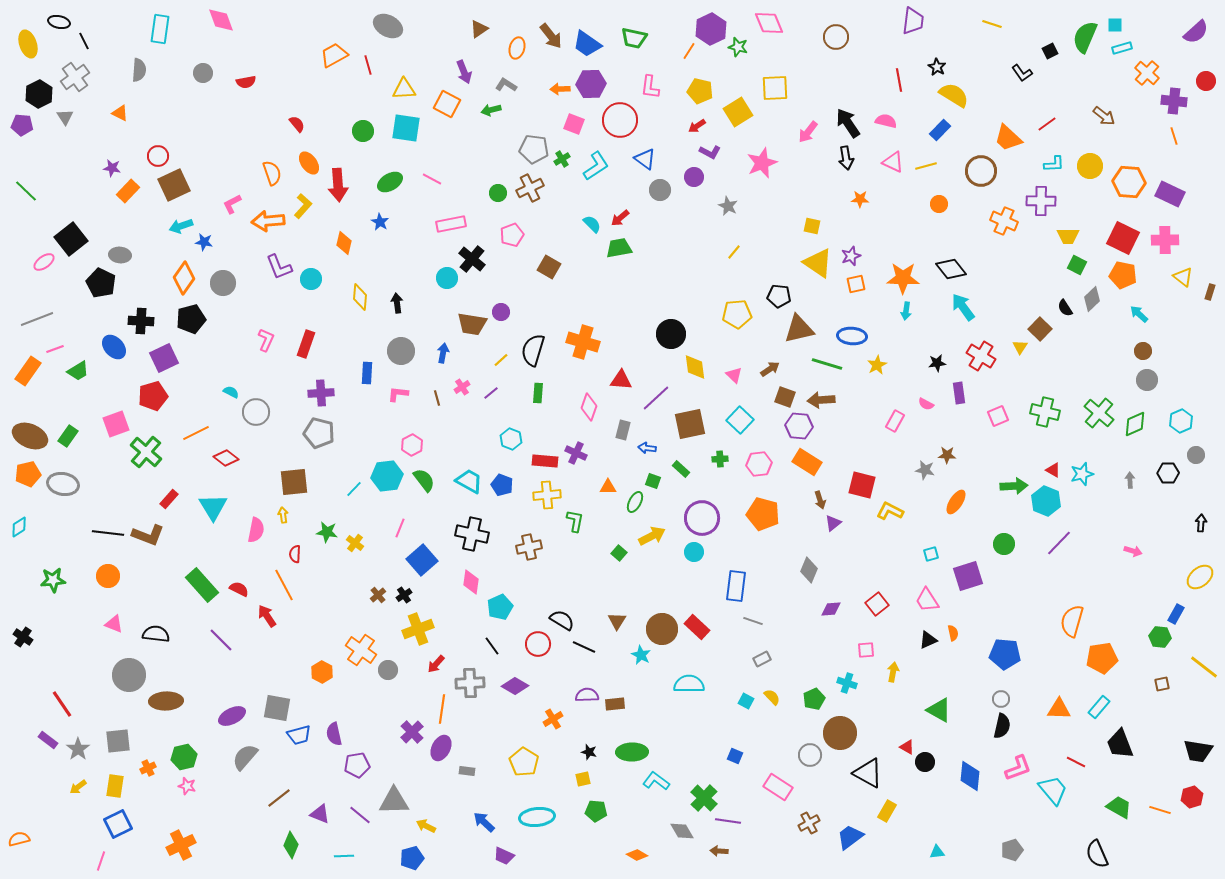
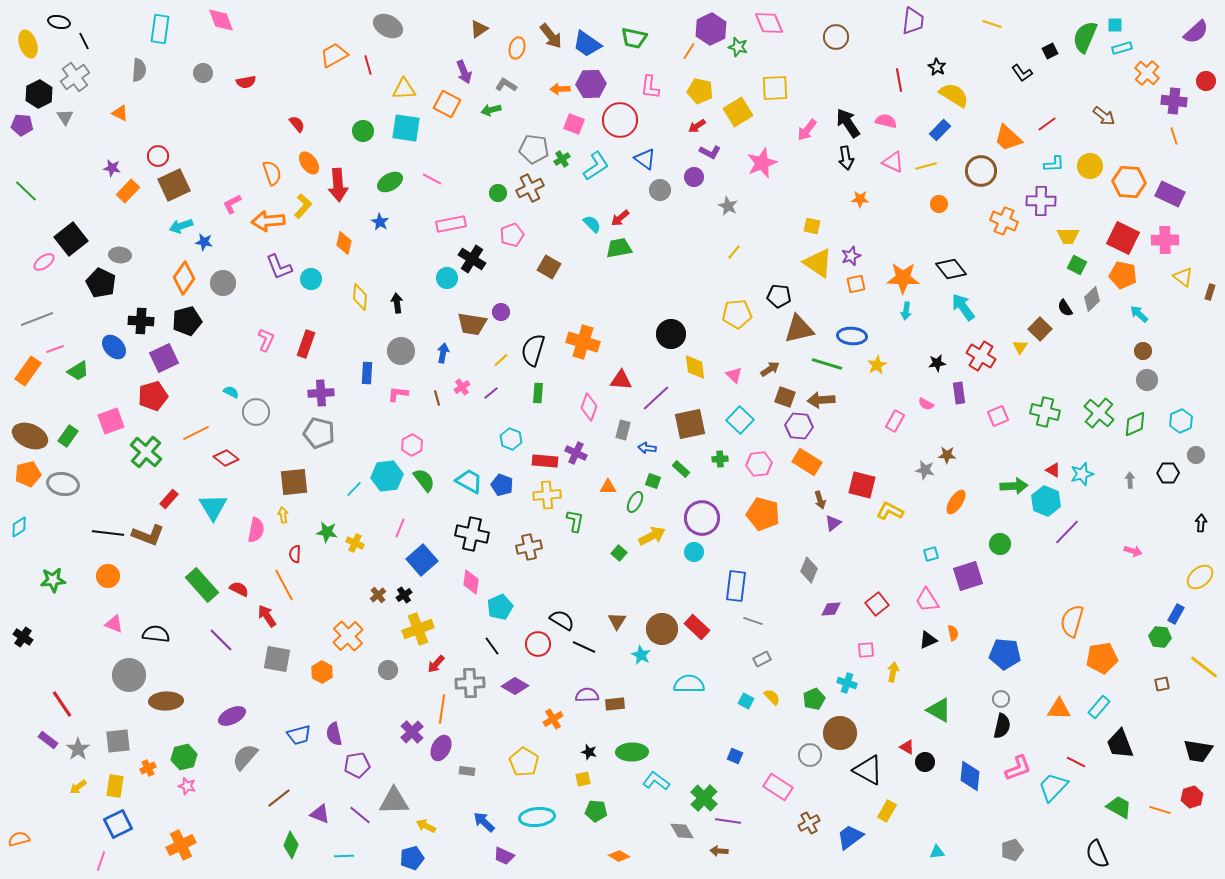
pink arrow at (808, 132): moved 1 px left, 2 px up
black cross at (472, 259): rotated 8 degrees counterclockwise
black pentagon at (191, 319): moved 4 px left, 2 px down
pink square at (116, 424): moved 5 px left, 3 px up
yellow cross at (355, 543): rotated 12 degrees counterclockwise
purple line at (1059, 543): moved 8 px right, 11 px up
green circle at (1004, 544): moved 4 px left
orange cross at (361, 650): moved 13 px left, 14 px up; rotated 12 degrees clockwise
gray square at (277, 708): moved 49 px up
black triangle at (868, 773): moved 3 px up
cyan trapezoid at (1053, 790): moved 3 px up; rotated 96 degrees counterclockwise
orange diamond at (637, 855): moved 18 px left, 1 px down
